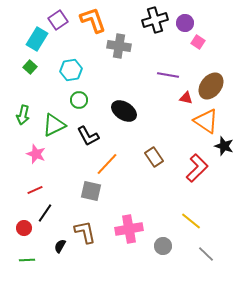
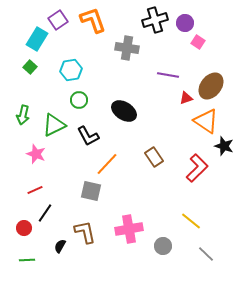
gray cross: moved 8 px right, 2 px down
red triangle: rotated 32 degrees counterclockwise
